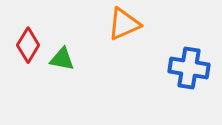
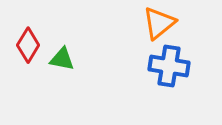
orange triangle: moved 35 px right, 1 px up; rotated 15 degrees counterclockwise
blue cross: moved 20 px left, 2 px up
